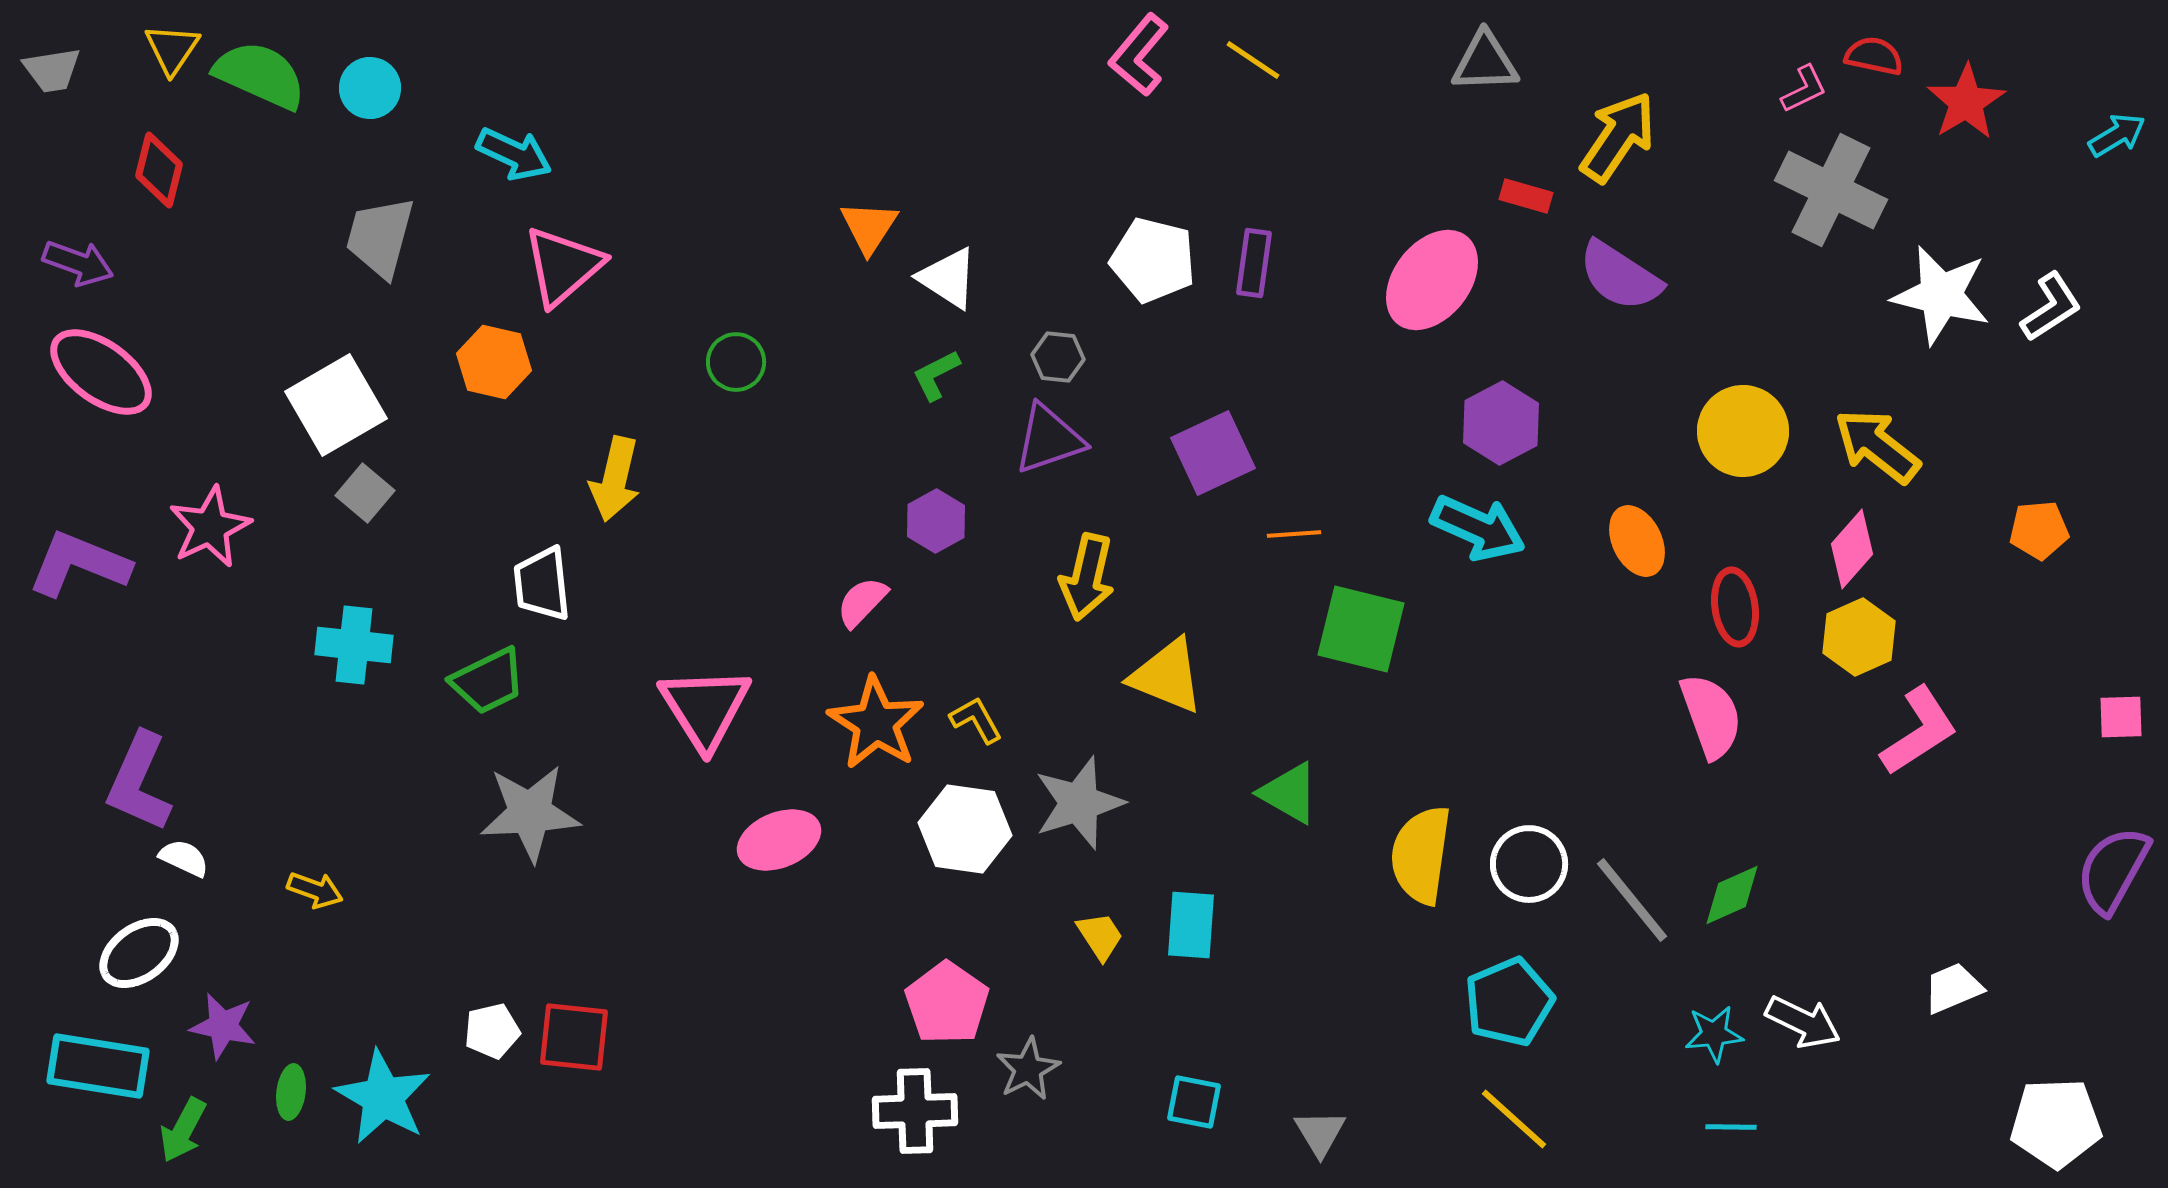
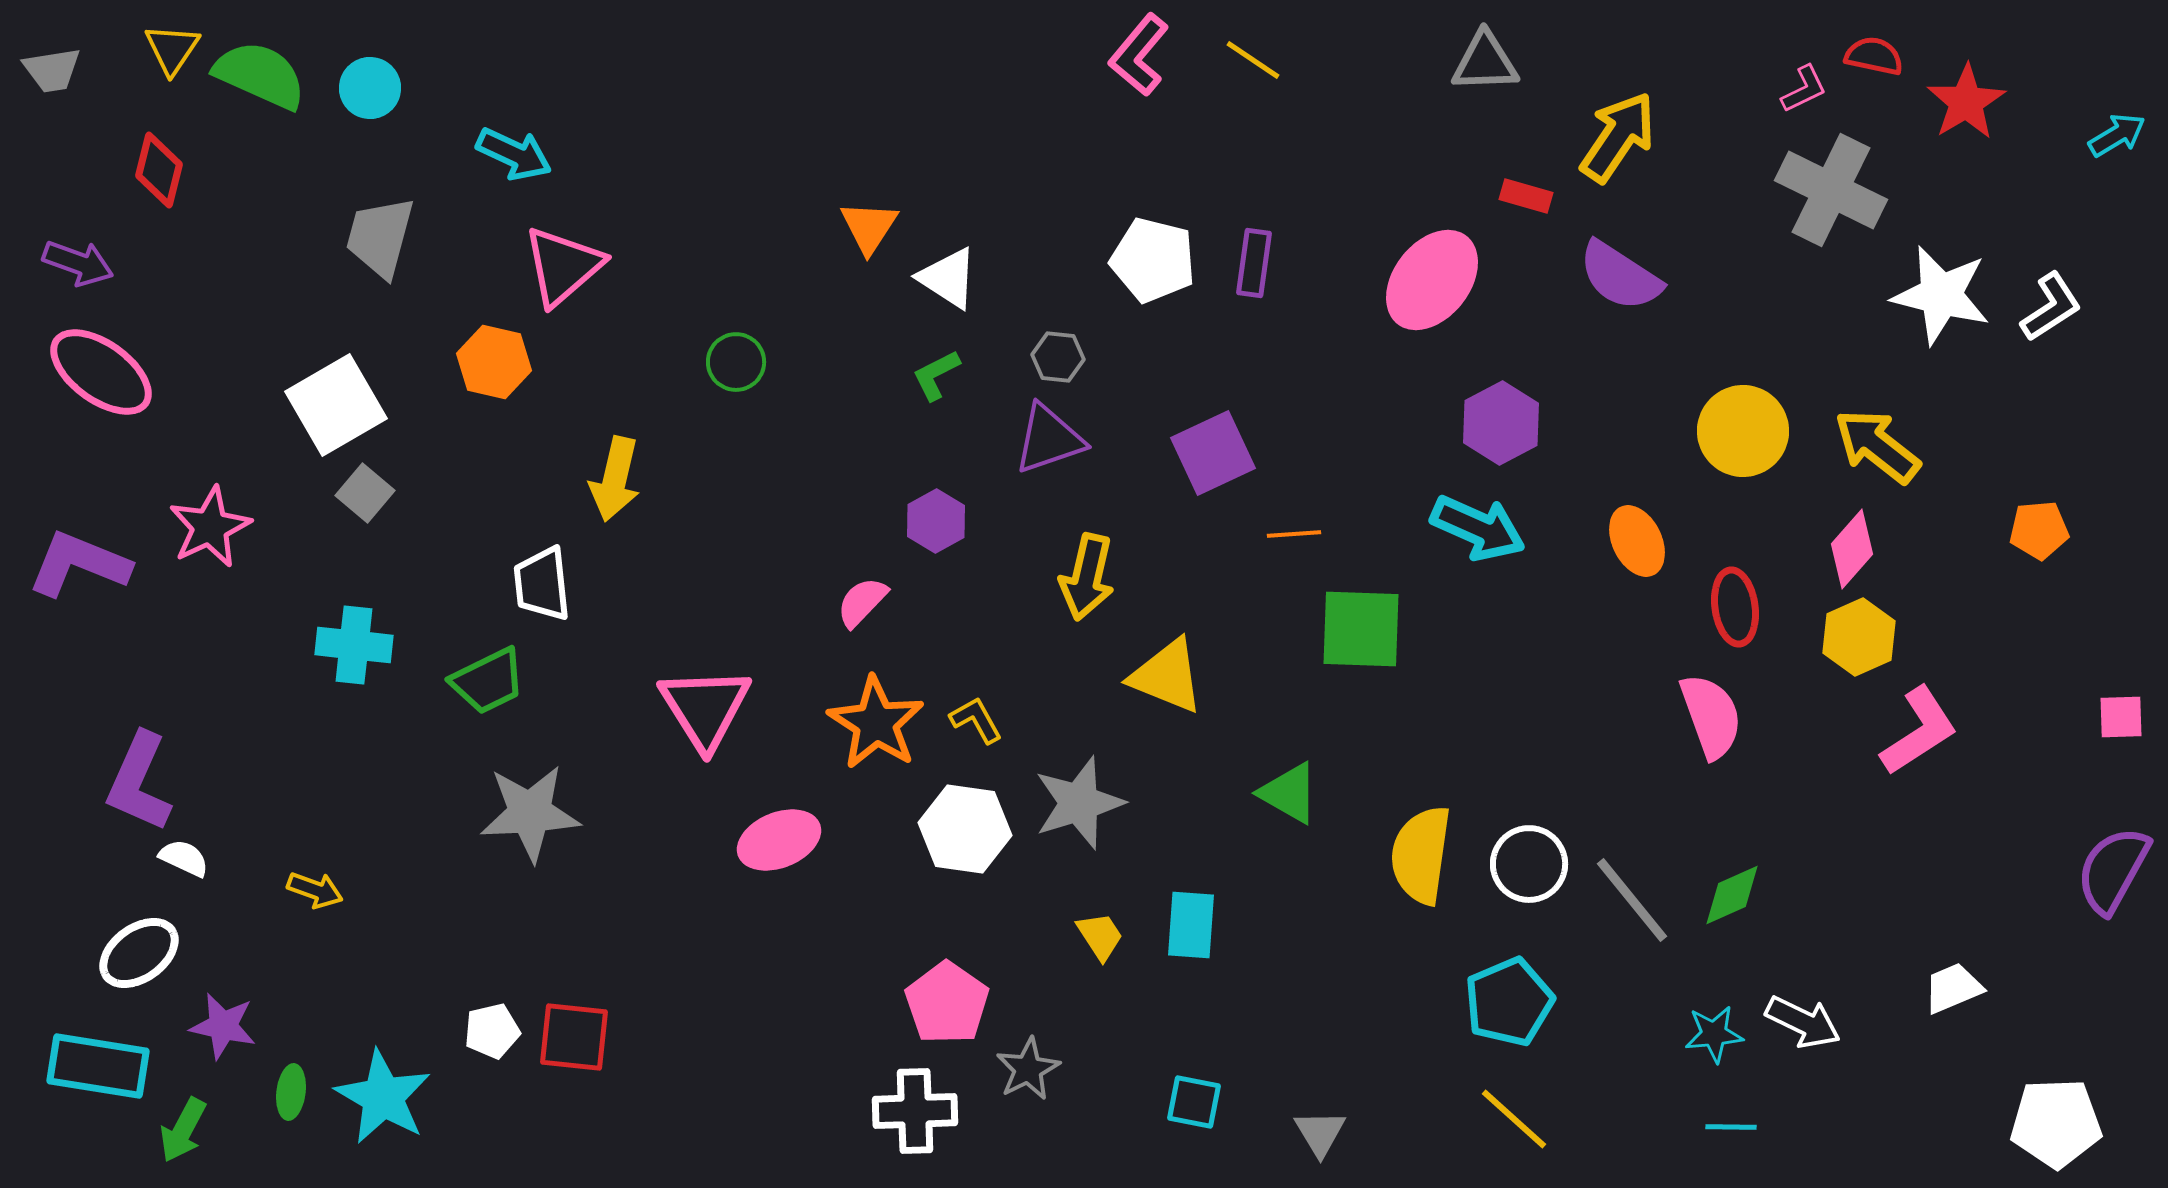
green square at (1361, 629): rotated 12 degrees counterclockwise
